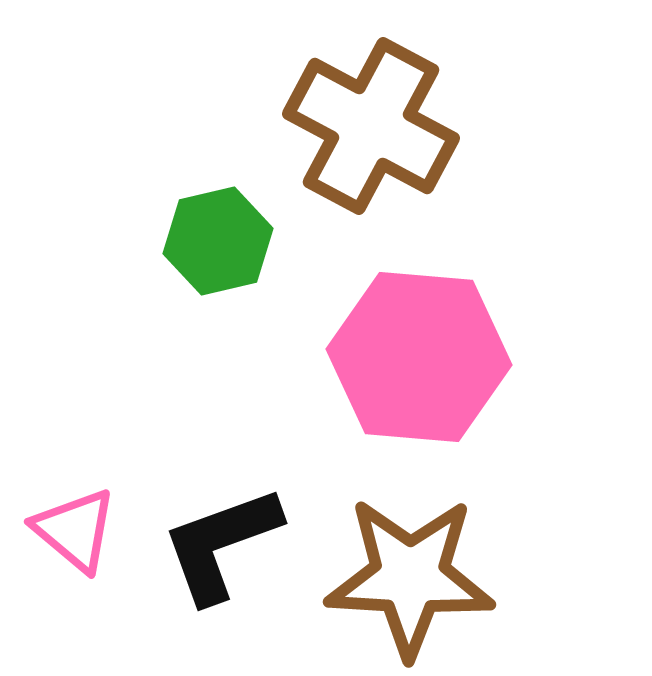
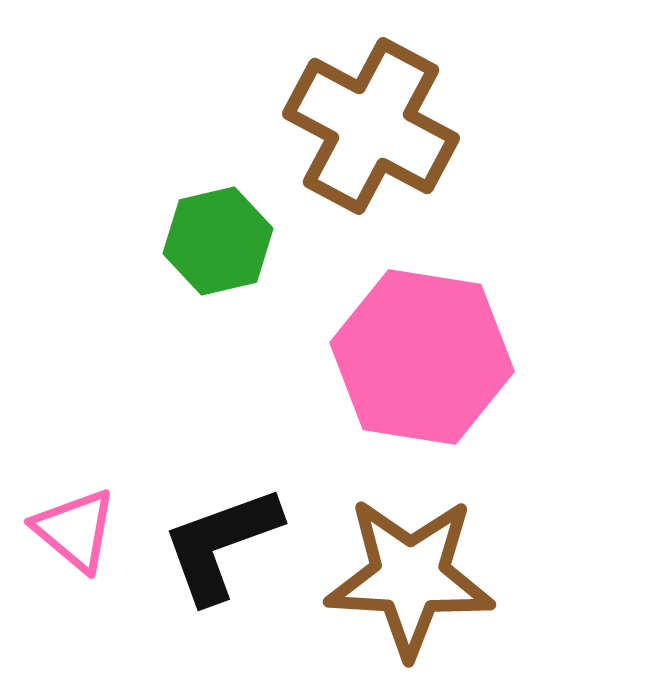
pink hexagon: moved 3 px right; rotated 4 degrees clockwise
